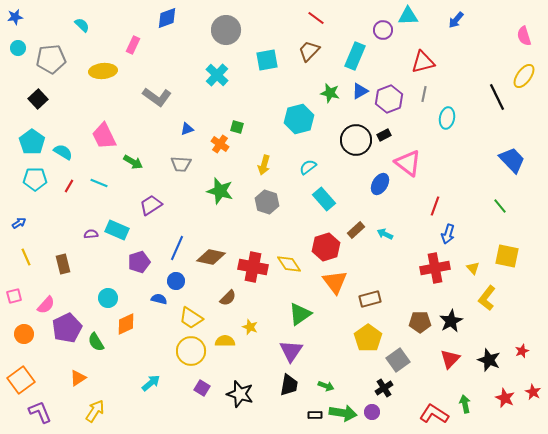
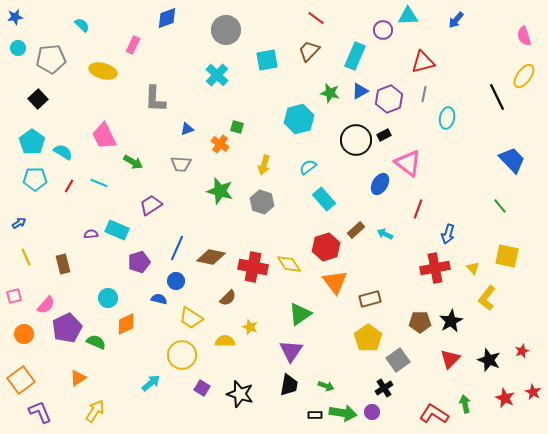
yellow ellipse at (103, 71): rotated 20 degrees clockwise
gray L-shape at (157, 97): moved 2 px left, 2 px down; rotated 56 degrees clockwise
gray hexagon at (267, 202): moved 5 px left
red line at (435, 206): moved 17 px left, 3 px down
green semicircle at (96, 342): rotated 144 degrees clockwise
yellow circle at (191, 351): moved 9 px left, 4 px down
